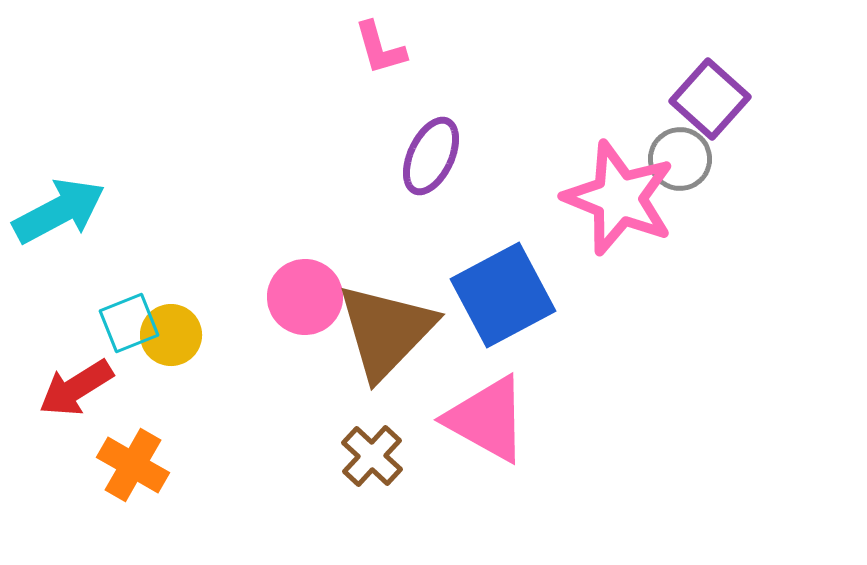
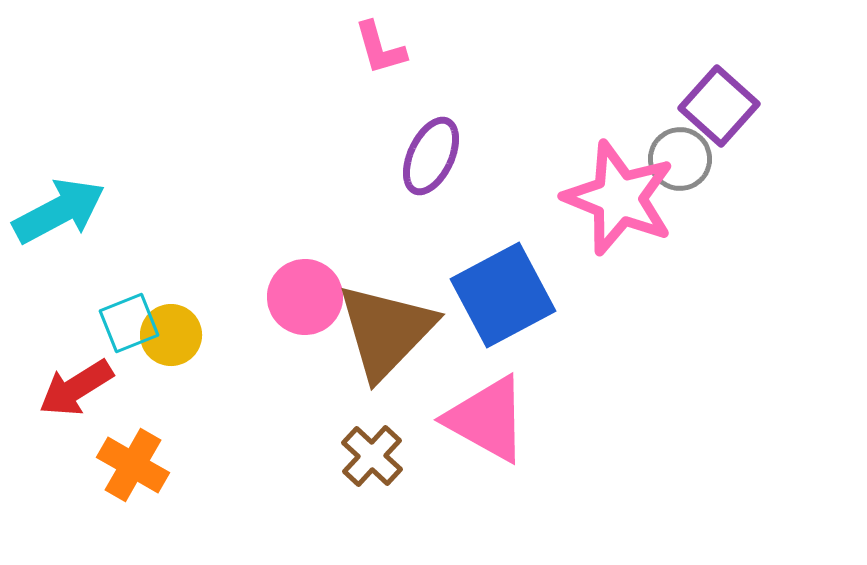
purple square: moved 9 px right, 7 px down
